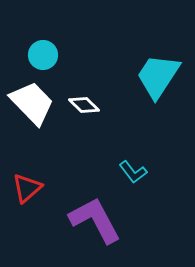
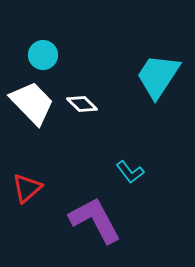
white diamond: moved 2 px left, 1 px up
cyan L-shape: moved 3 px left
